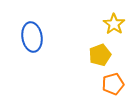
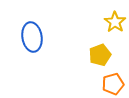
yellow star: moved 1 px right, 2 px up
